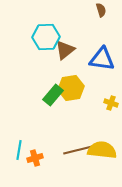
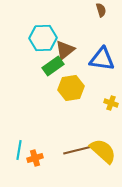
cyan hexagon: moved 3 px left, 1 px down
green rectangle: moved 29 px up; rotated 15 degrees clockwise
yellow semicircle: moved 1 px right, 1 px down; rotated 36 degrees clockwise
